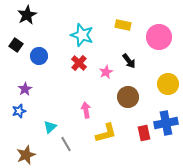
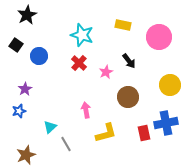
yellow circle: moved 2 px right, 1 px down
